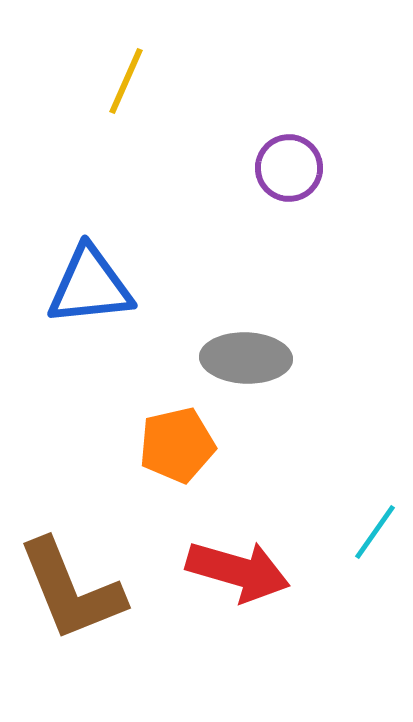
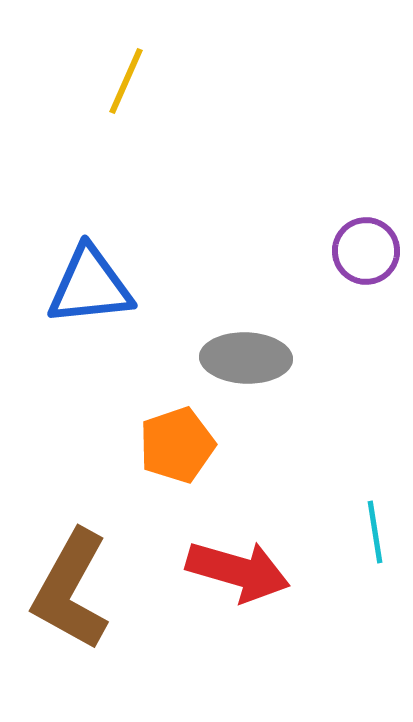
purple circle: moved 77 px right, 83 px down
orange pentagon: rotated 6 degrees counterclockwise
cyan line: rotated 44 degrees counterclockwise
brown L-shape: rotated 51 degrees clockwise
